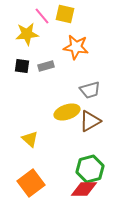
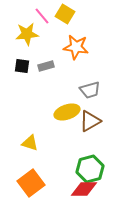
yellow square: rotated 18 degrees clockwise
yellow triangle: moved 4 px down; rotated 24 degrees counterclockwise
